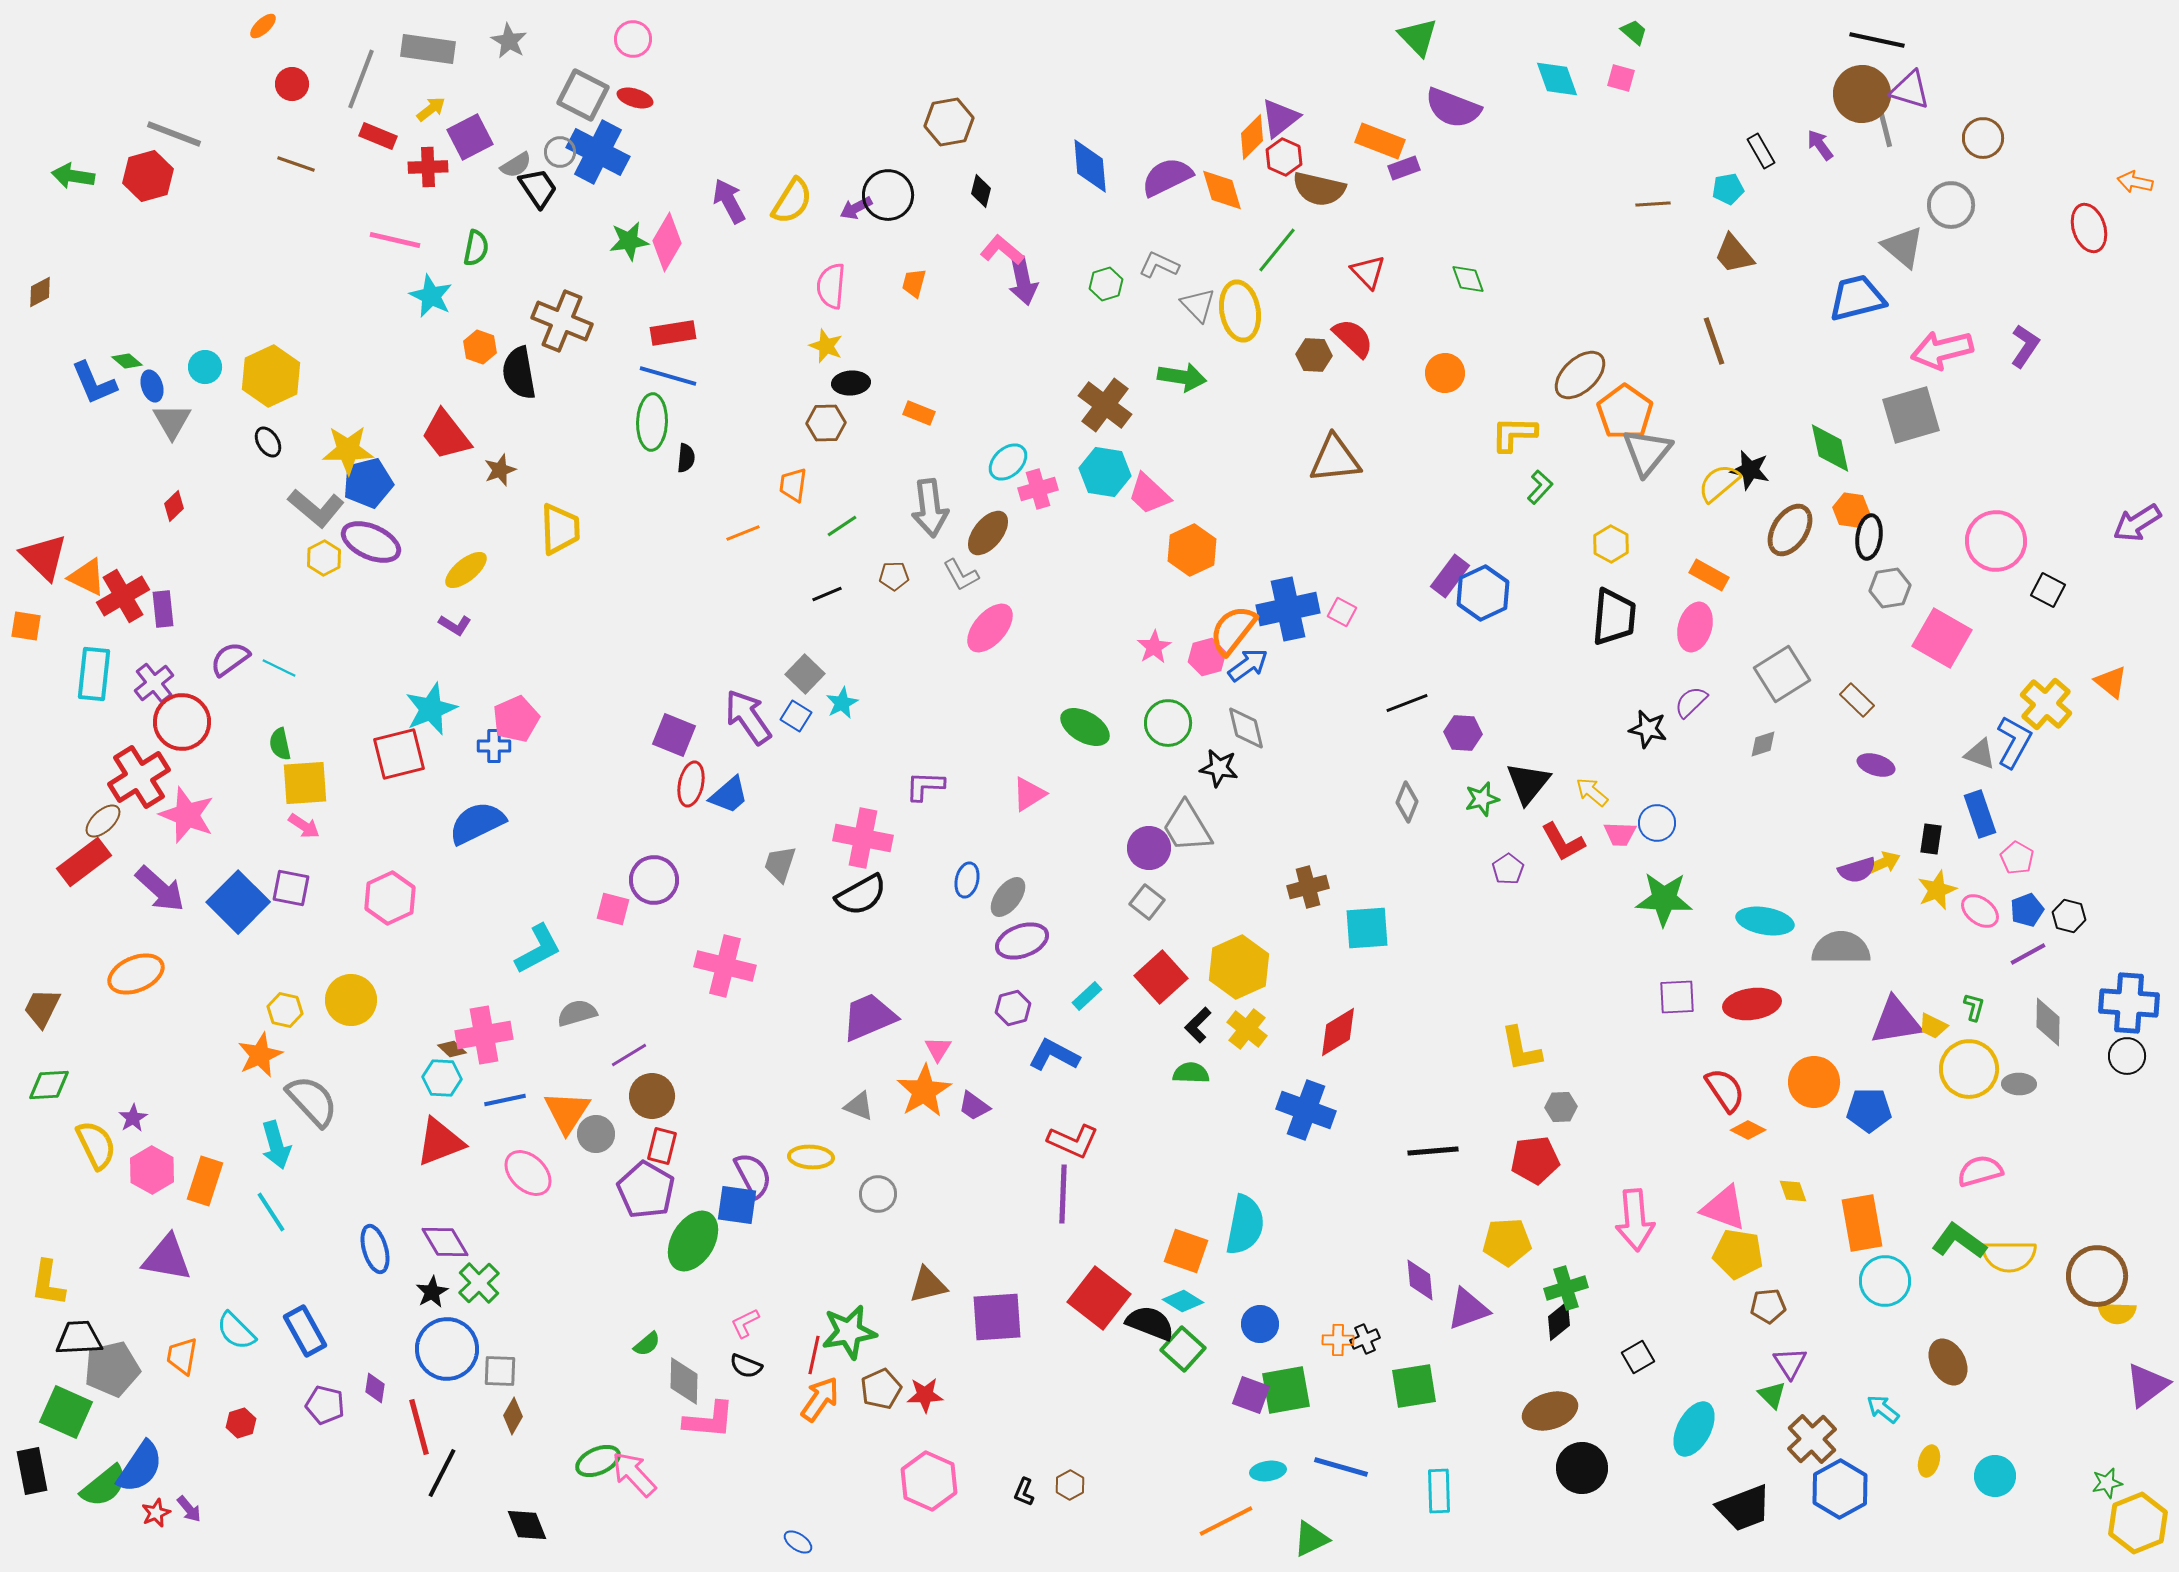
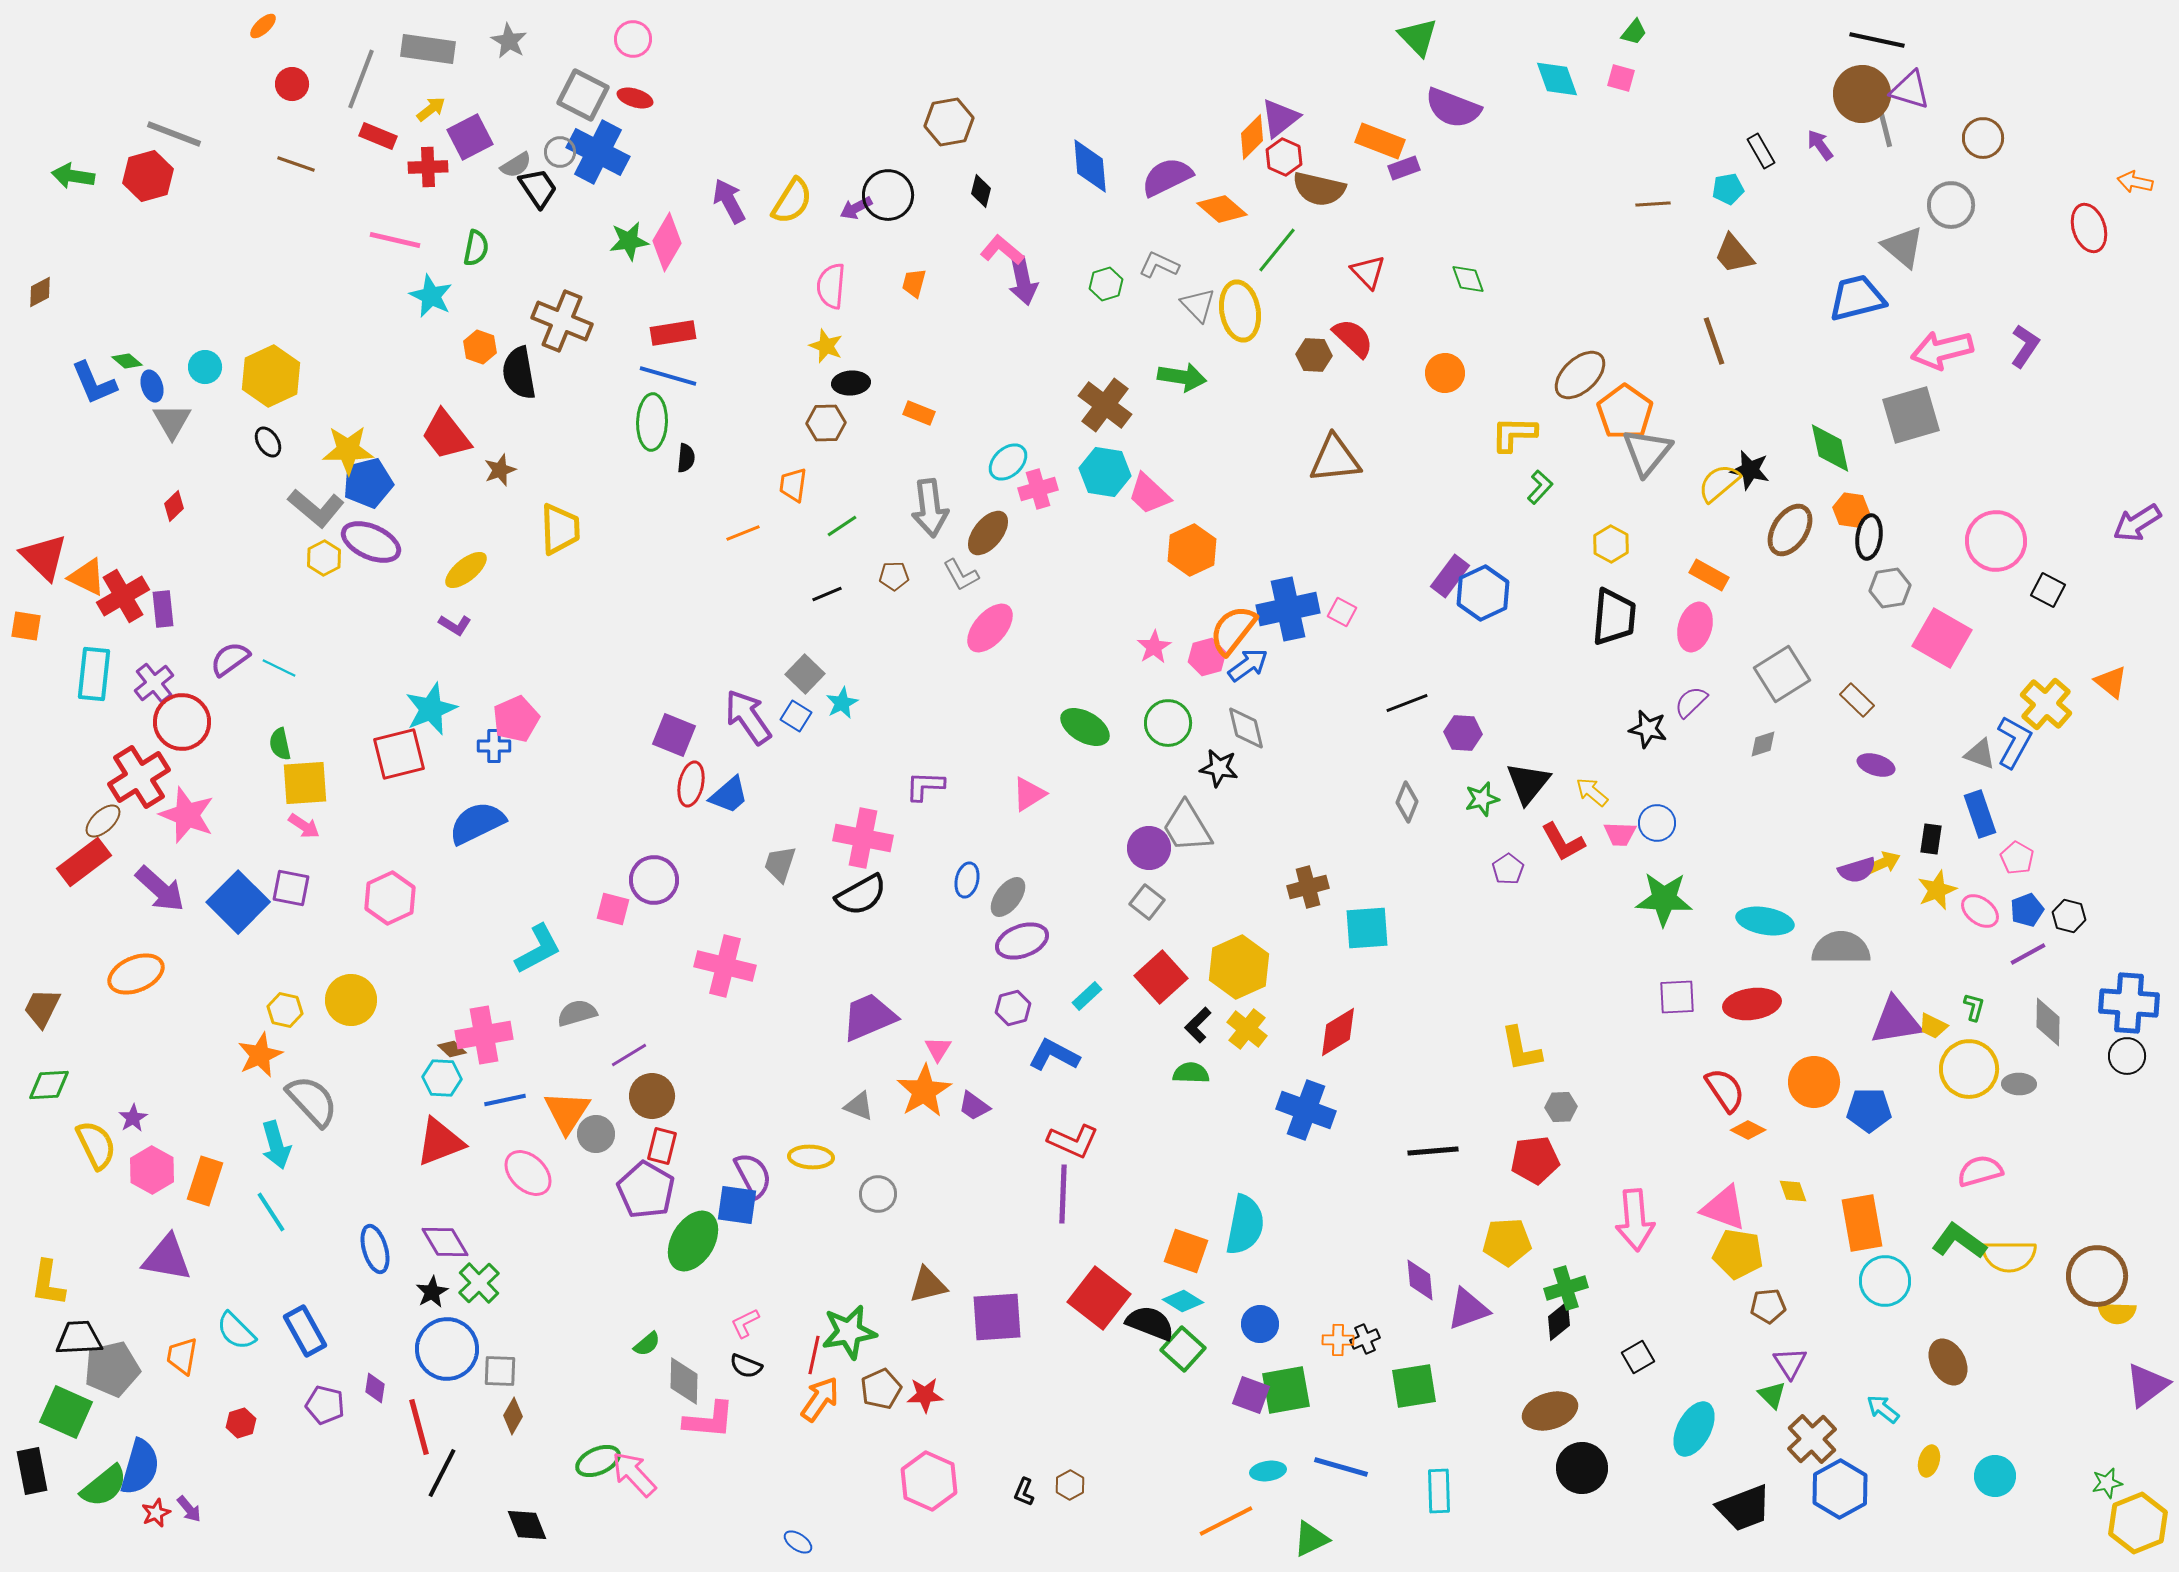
green trapezoid at (1634, 32): rotated 88 degrees clockwise
orange diamond at (1222, 190): moved 19 px down; rotated 33 degrees counterclockwise
blue semicircle at (140, 1467): rotated 18 degrees counterclockwise
